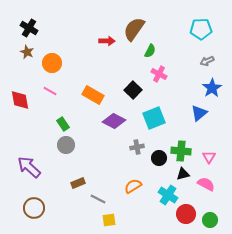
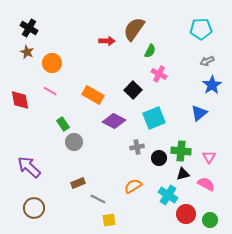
blue star: moved 3 px up
gray circle: moved 8 px right, 3 px up
